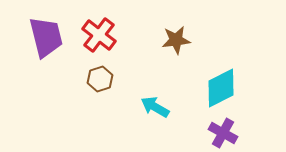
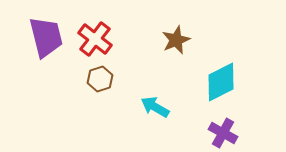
red cross: moved 4 px left, 4 px down
brown star: rotated 16 degrees counterclockwise
cyan diamond: moved 6 px up
